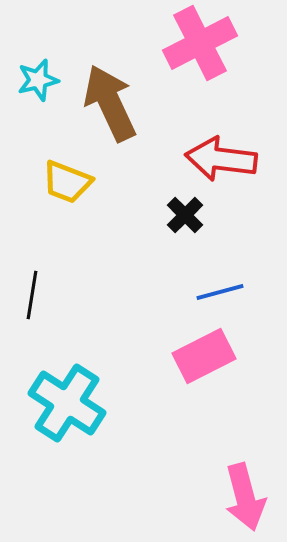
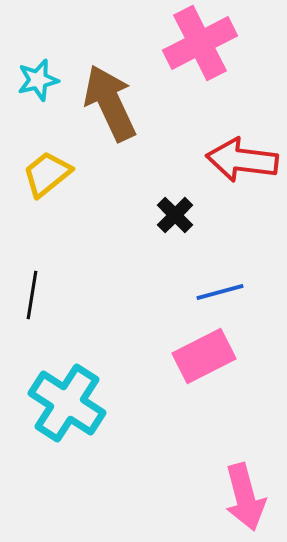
red arrow: moved 21 px right, 1 px down
yellow trapezoid: moved 20 px left, 8 px up; rotated 120 degrees clockwise
black cross: moved 10 px left
